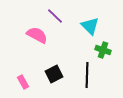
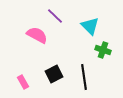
black line: moved 3 px left, 2 px down; rotated 10 degrees counterclockwise
